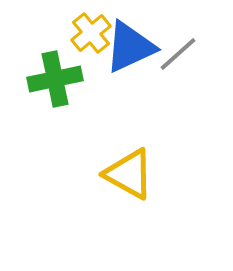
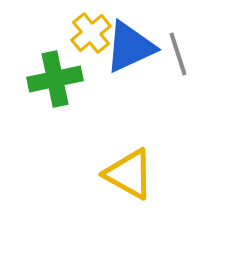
gray line: rotated 66 degrees counterclockwise
